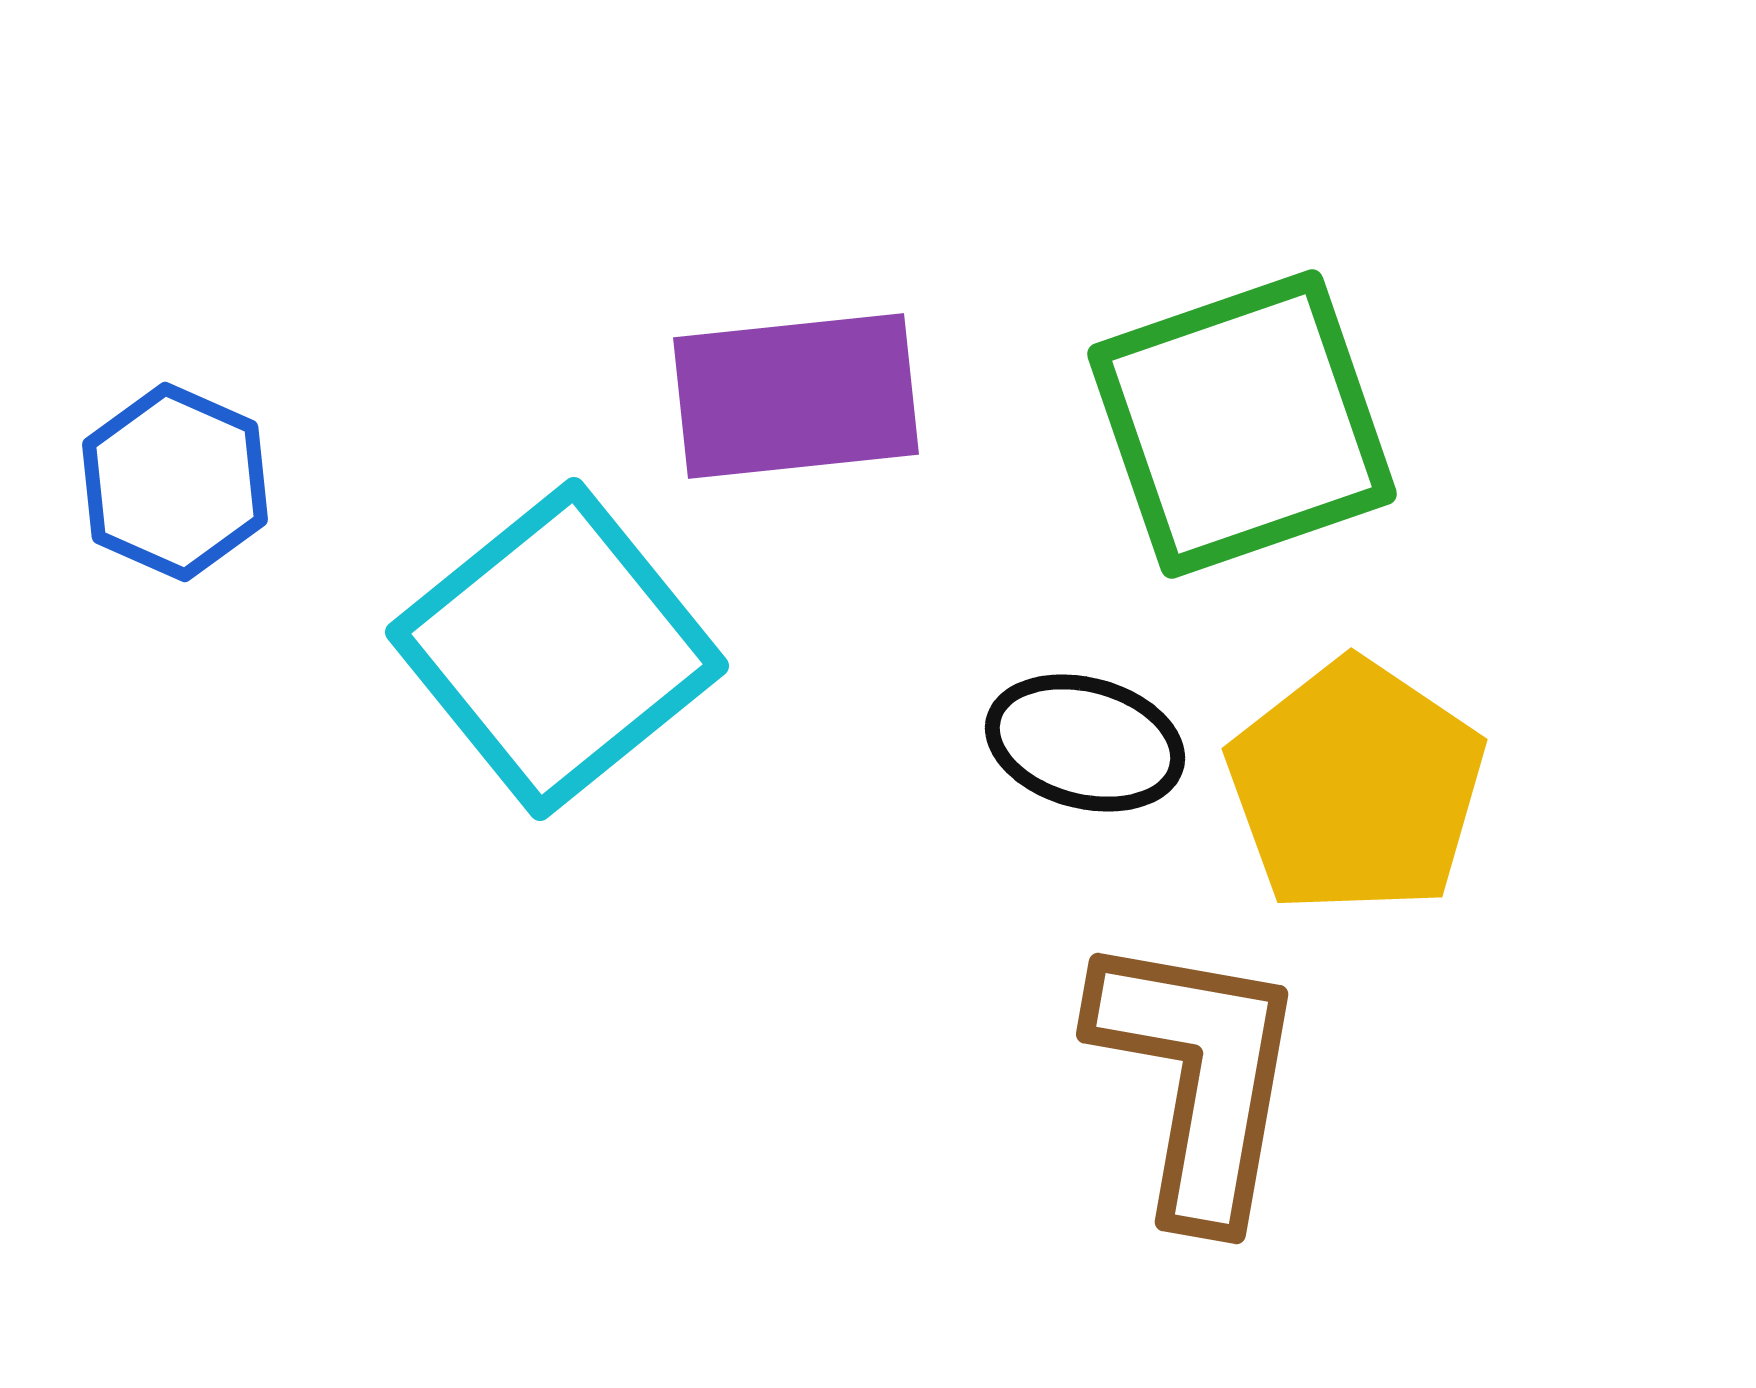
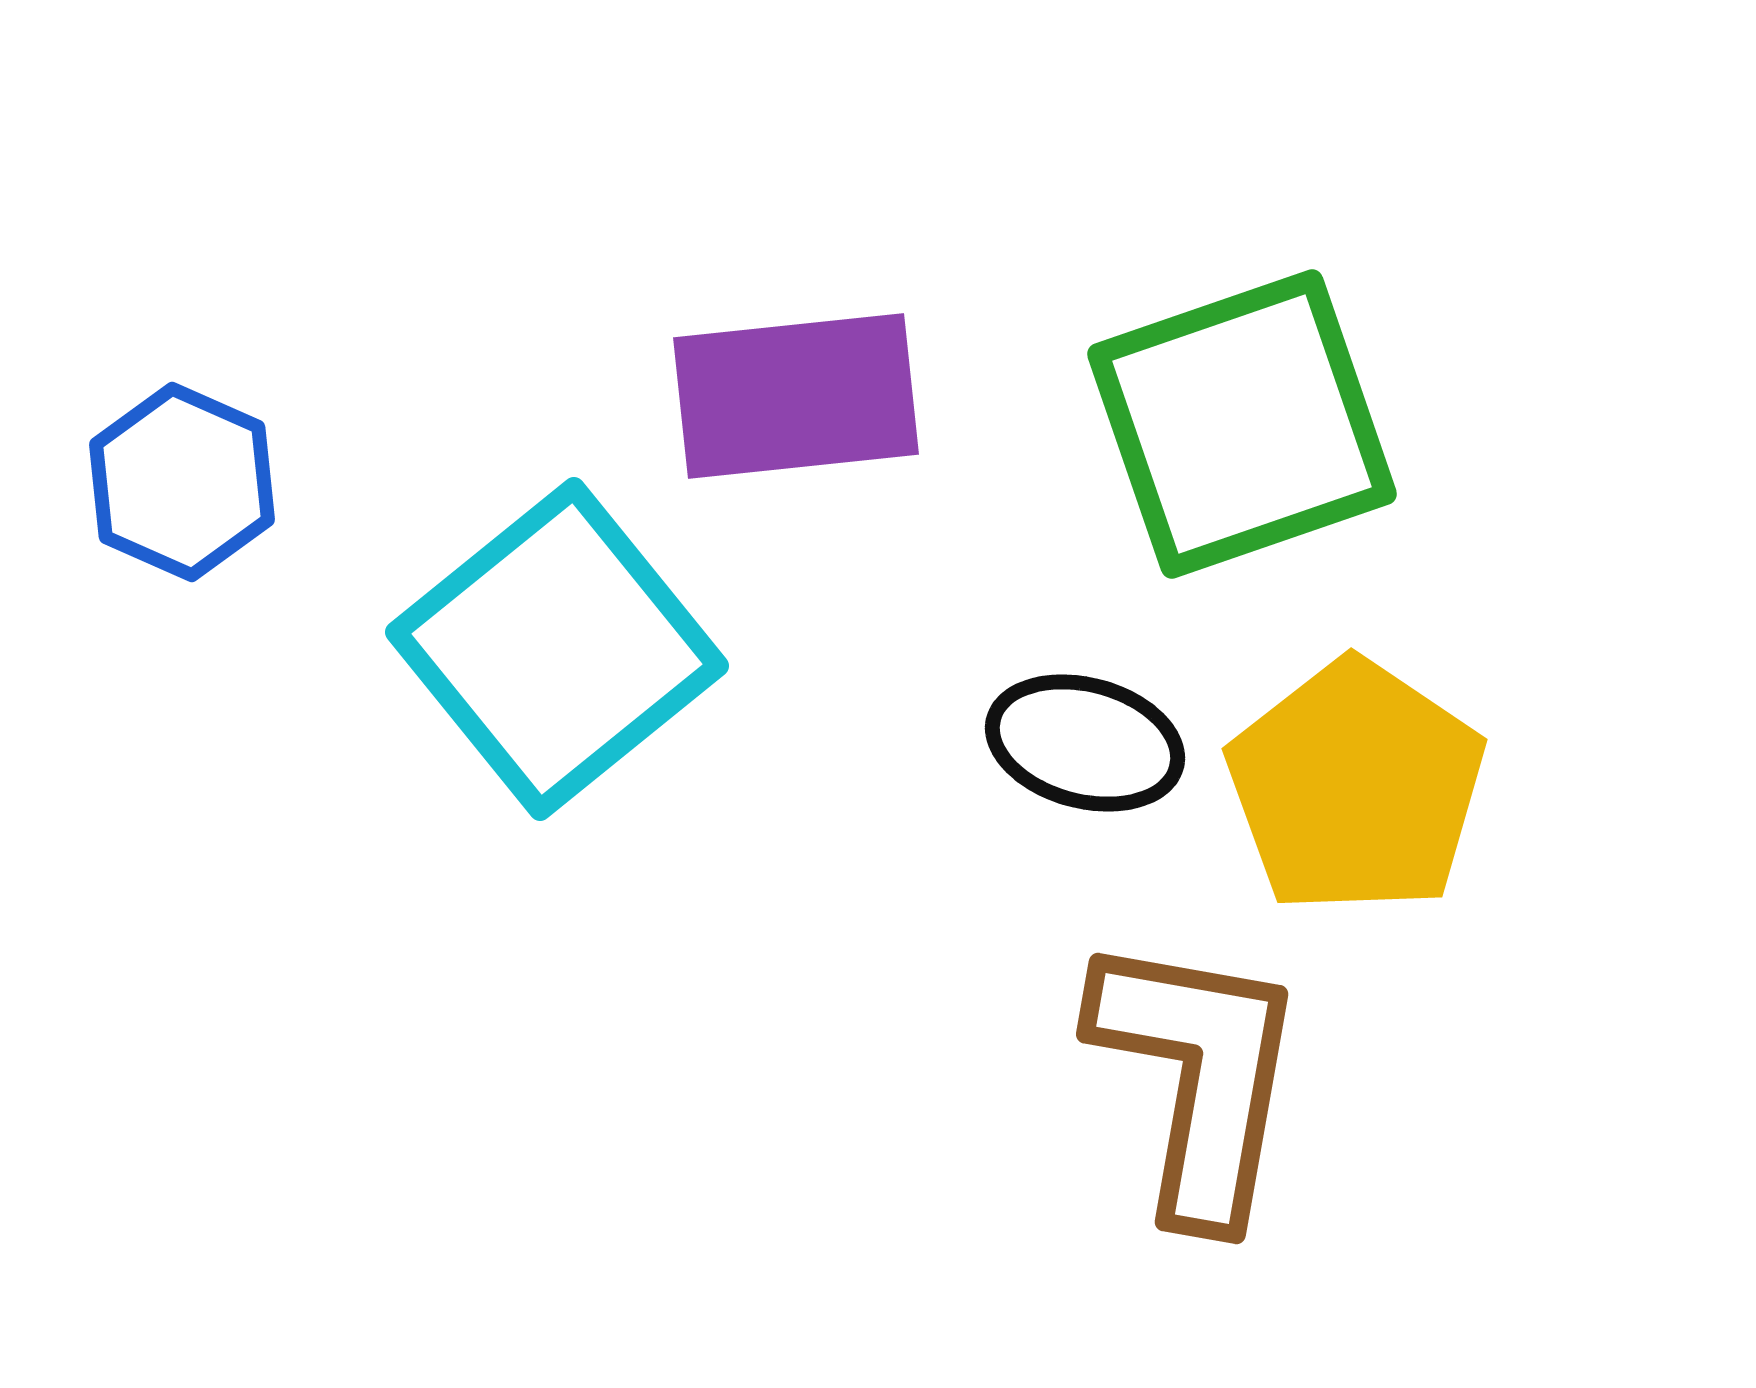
blue hexagon: moved 7 px right
